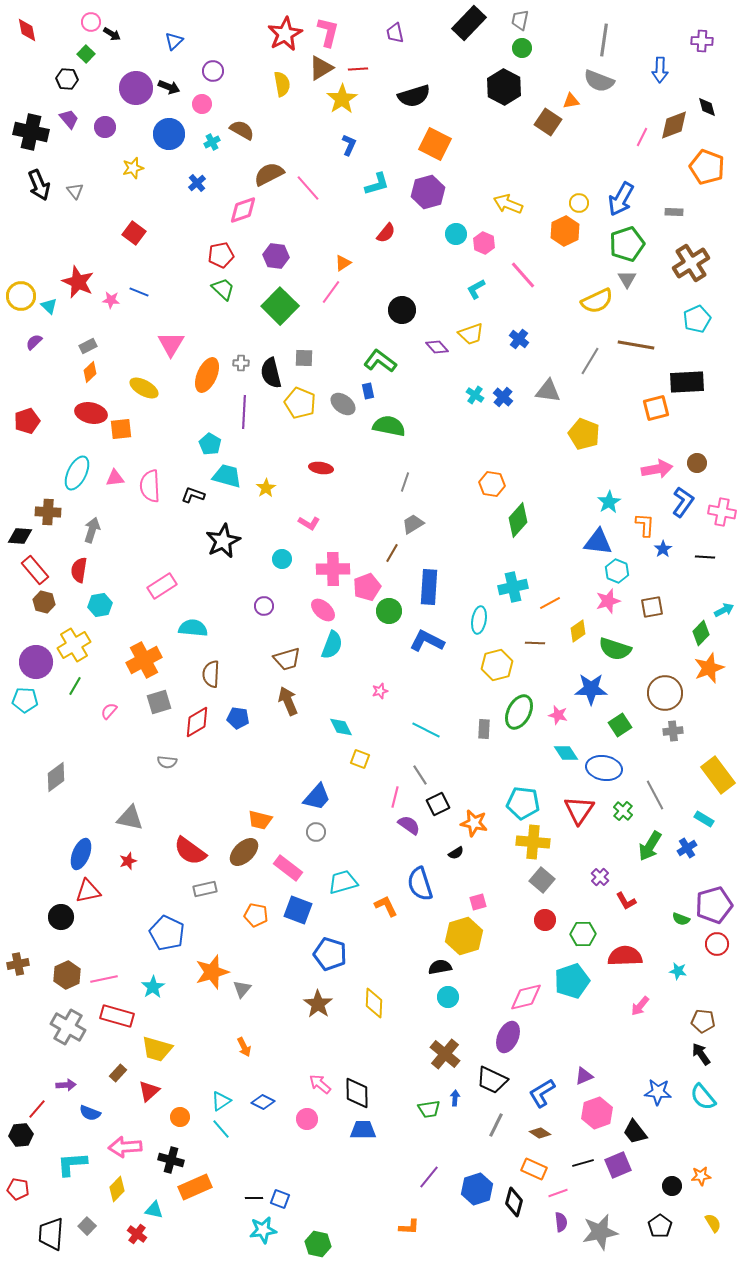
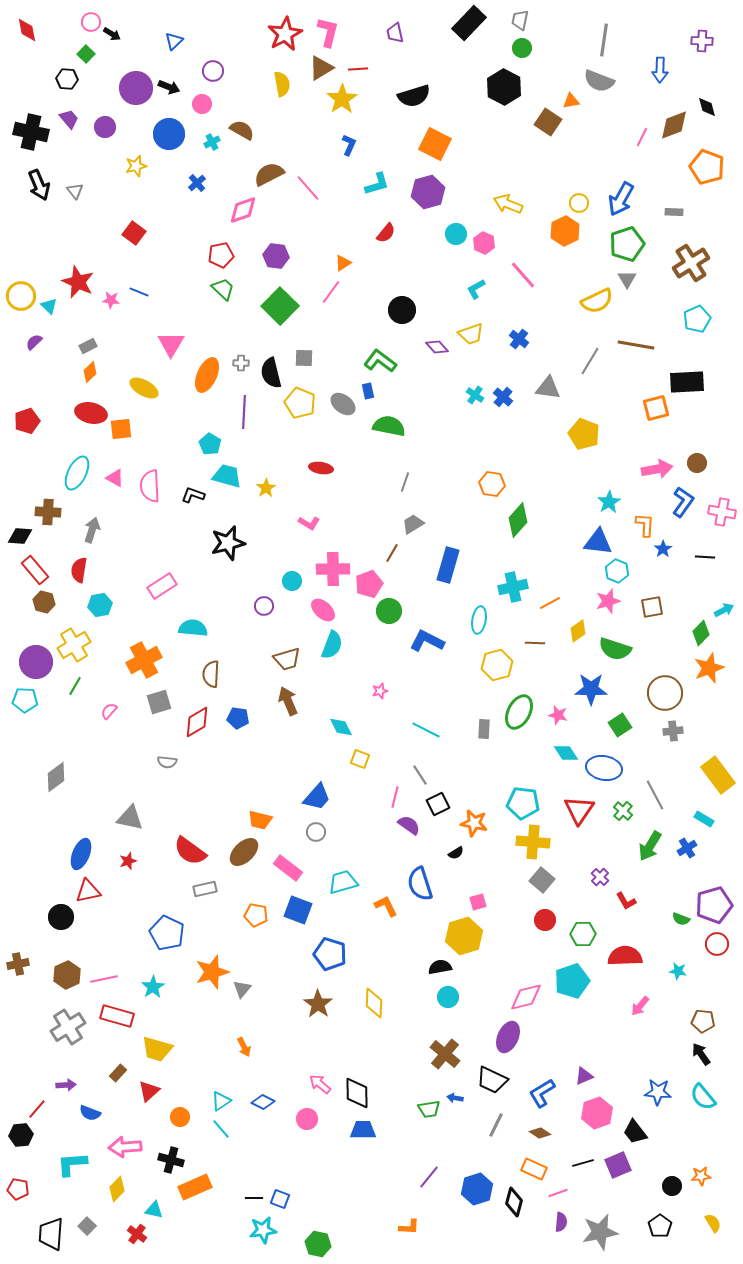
yellow star at (133, 168): moved 3 px right, 2 px up
gray triangle at (548, 391): moved 3 px up
pink triangle at (115, 478): rotated 36 degrees clockwise
black star at (223, 541): moved 5 px right, 2 px down; rotated 12 degrees clockwise
cyan circle at (282, 559): moved 10 px right, 22 px down
pink pentagon at (367, 587): moved 2 px right, 3 px up
blue rectangle at (429, 587): moved 19 px right, 22 px up; rotated 12 degrees clockwise
gray cross at (68, 1027): rotated 28 degrees clockwise
blue arrow at (455, 1098): rotated 84 degrees counterclockwise
purple semicircle at (561, 1222): rotated 12 degrees clockwise
